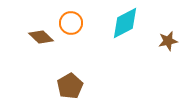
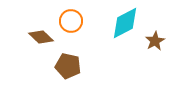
orange circle: moved 2 px up
brown star: moved 13 px left; rotated 18 degrees counterclockwise
brown pentagon: moved 2 px left, 20 px up; rotated 30 degrees counterclockwise
